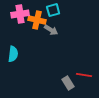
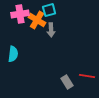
cyan square: moved 4 px left
orange cross: rotated 18 degrees clockwise
gray arrow: rotated 56 degrees clockwise
red line: moved 3 px right, 1 px down
gray rectangle: moved 1 px left, 1 px up
